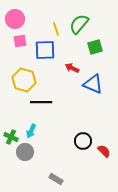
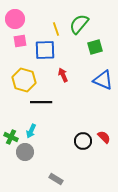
red arrow: moved 9 px left, 7 px down; rotated 40 degrees clockwise
blue triangle: moved 10 px right, 4 px up
red semicircle: moved 14 px up
